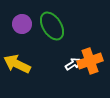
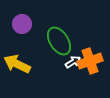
green ellipse: moved 7 px right, 15 px down
white arrow: moved 2 px up
